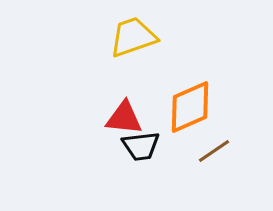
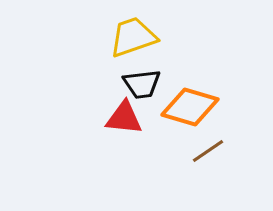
orange diamond: rotated 40 degrees clockwise
black trapezoid: moved 1 px right, 62 px up
brown line: moved 6 px left
